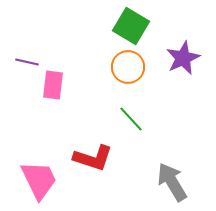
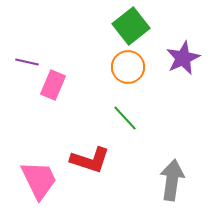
green square: rotated 21 degrees clockwise
pink rectangle: rotated 16 degrees clockwise
green line: moved 6 px left, 1 px up
red L-shape: moved 3 px left, 2 px down
gray arrow: moved 2 px up; rotated 39 degrees clockwise
